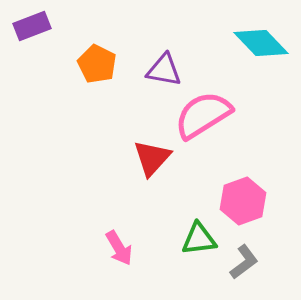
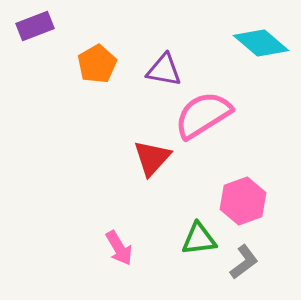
purple rectangle: moved 3 px right
cyan diamond: rotated 6 degrees counterclockwise
orange pentagon: rotated 15 degrees clockwise
